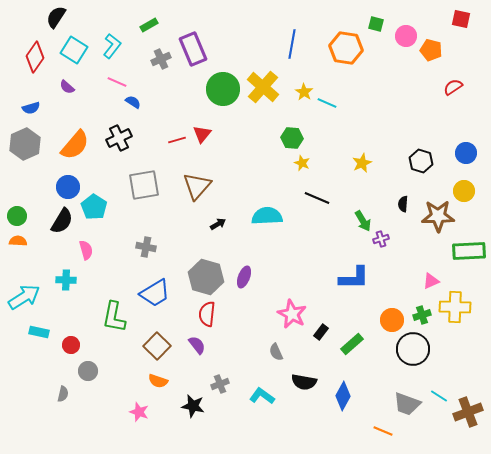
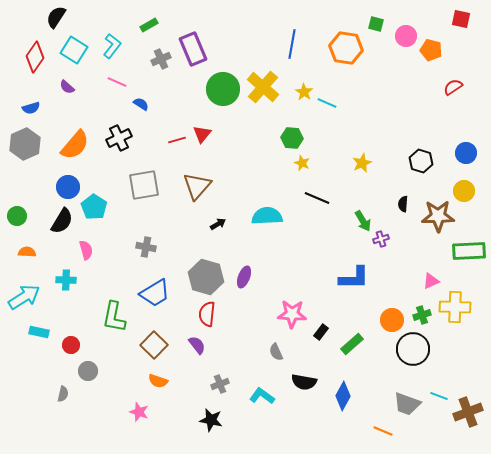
blue semicircle at (133, 102): moved 8 px right, 2 px down
orange semicircle at (18, 241): moved 9 px right, 11 px down
pink star at (292, 314): rotated 24 degrees counterclockwise
brown square at (157, 346): moved 3 px left, 1 px up
cyan line at (439, 396): rotated 12 degrees counterclockwise
black star at (193, 406): moved 18 px right, 14 px down
